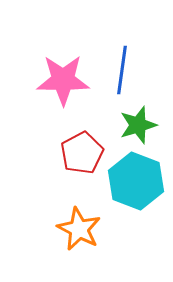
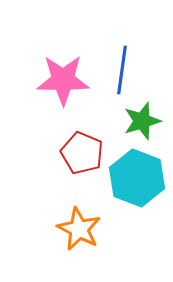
green star: moved 4 px right, 4 px up
red pentagon: rotated 21 degrees counterclockwise
cyan hexagon: moved 1 px right, 3 px up
